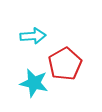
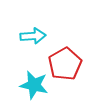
cyan star: moved 2 px down
